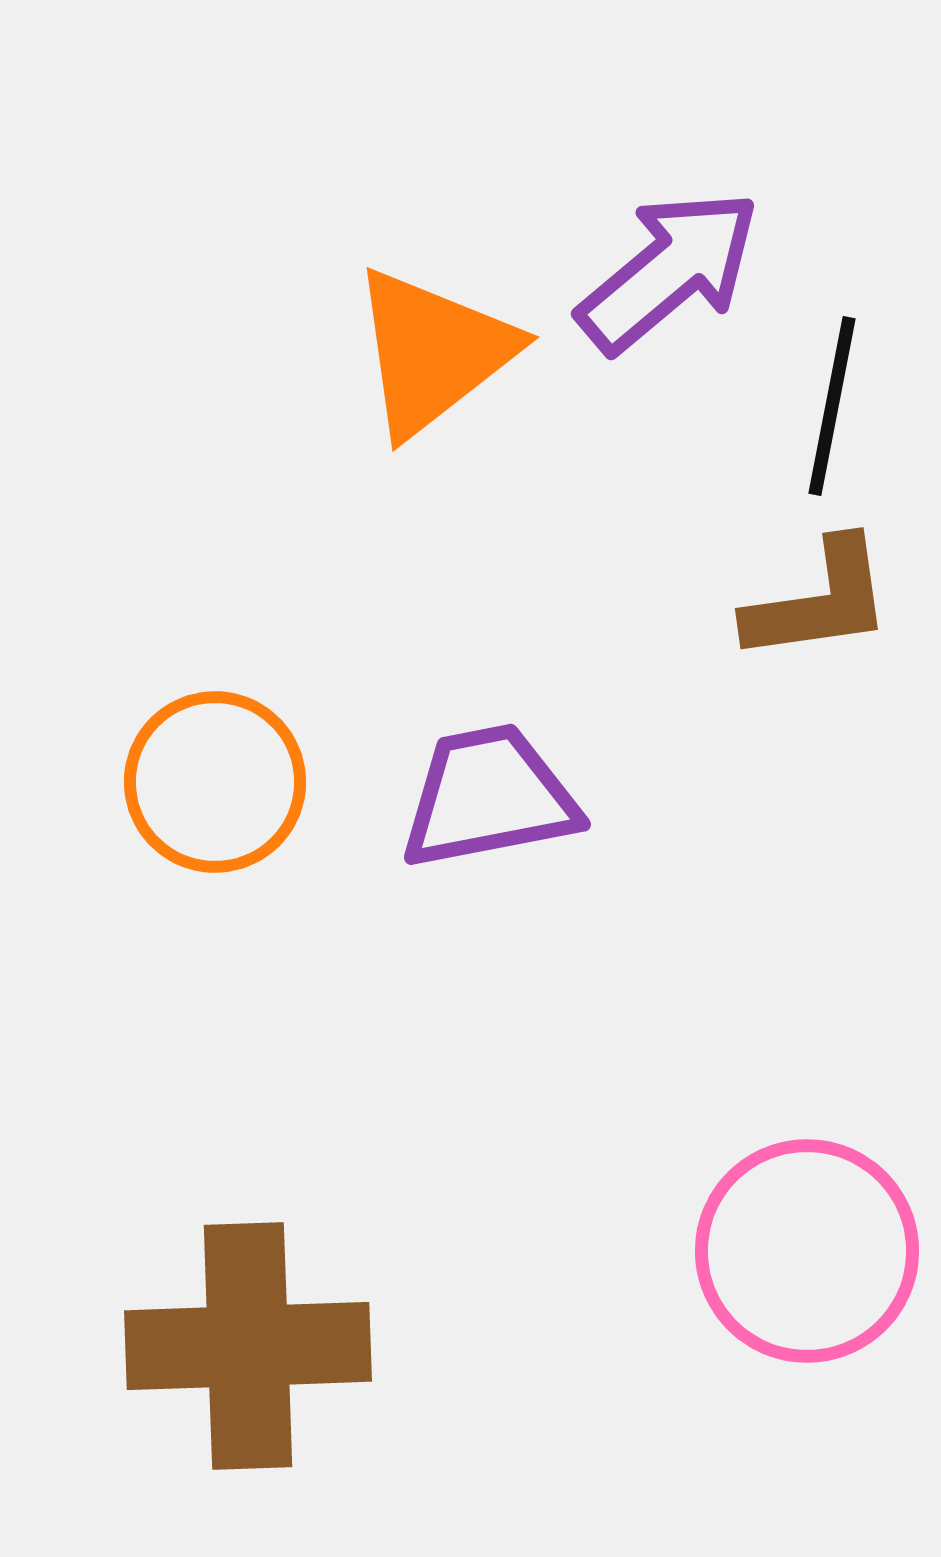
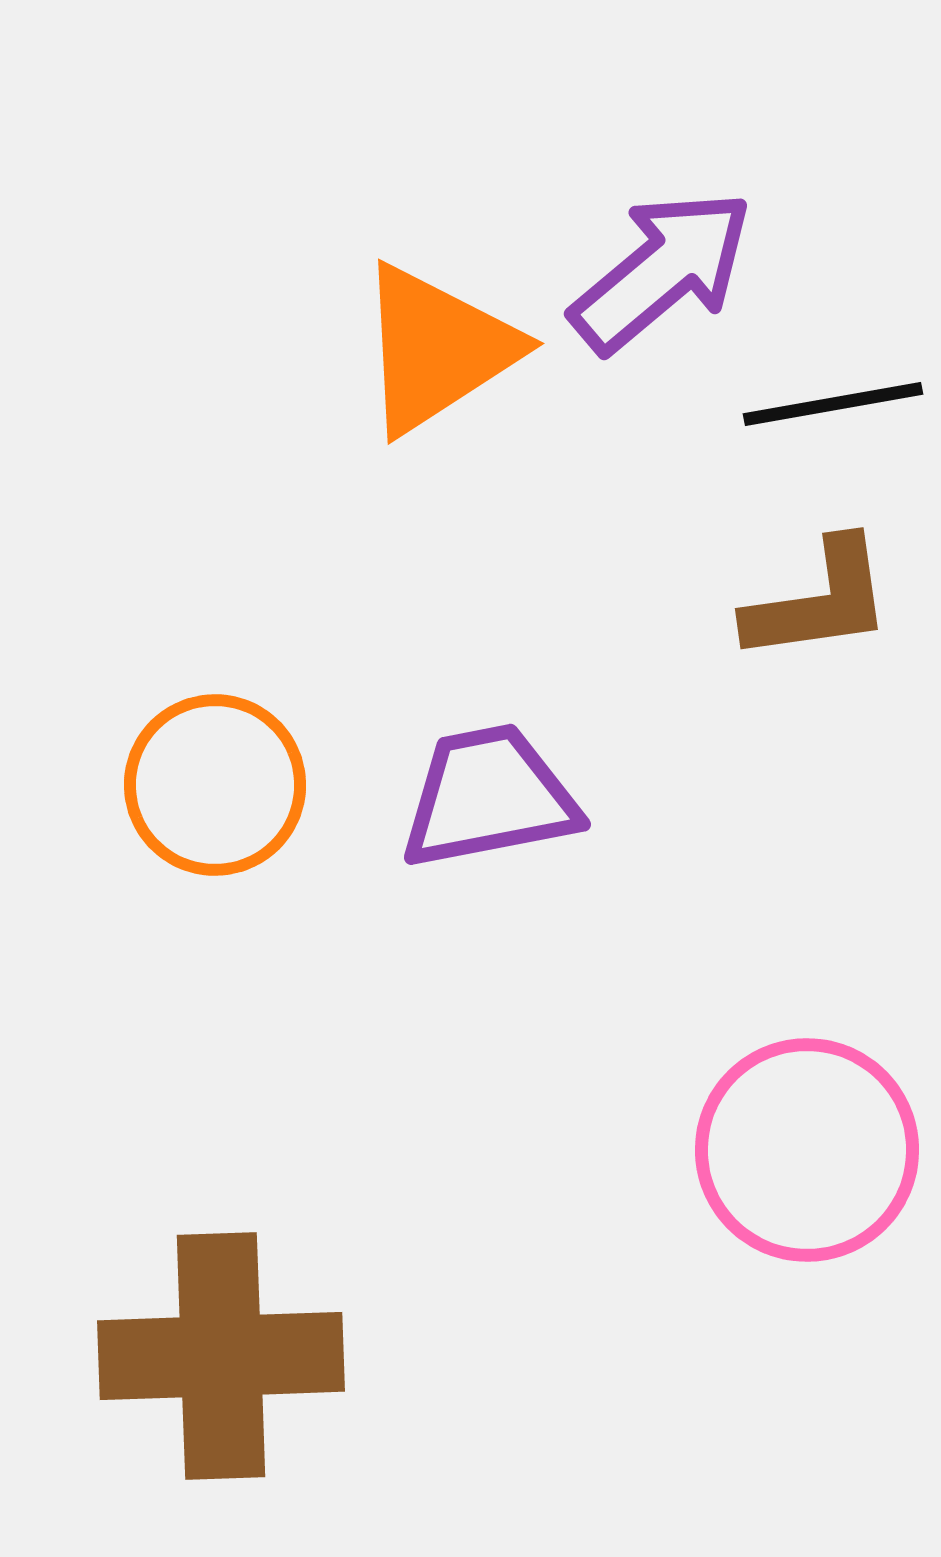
purple arrow: moved 7 px left
orange triangle: moved 4 px right, 3 px up; rotated 5 degrees clockwise
black line: moved 1 px right, 2 px up; rotated 69 degrees clockwise
orange circle: moved 3 px down
pink circle: moved 101 px up
brown cross: moved 27 px left, 10 px down
